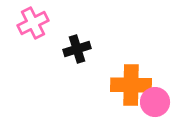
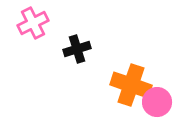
orange cross: rotated 18 degrees clockwise
pink circle: moved 2 px right
